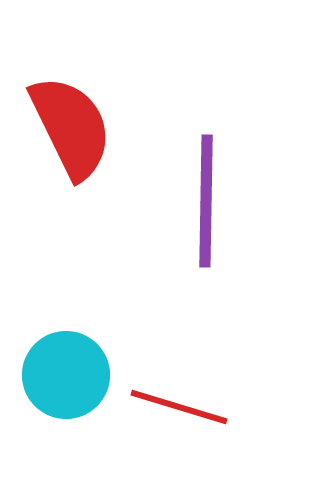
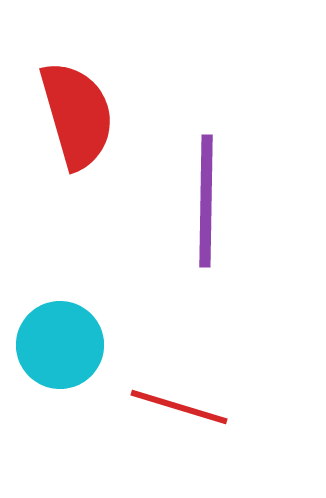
red semicircle: moved 6 px right, 12 px up; rotated 10 degrees clockwise
cyan circle: moved 6 px left, 30 px up
